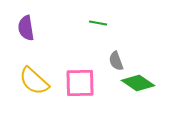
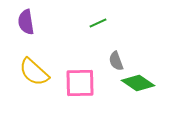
green line: rotated 36 degrees counterclockwise
purple semicircle: moved 6 px up
yellow semicircle: moved 9 px up
